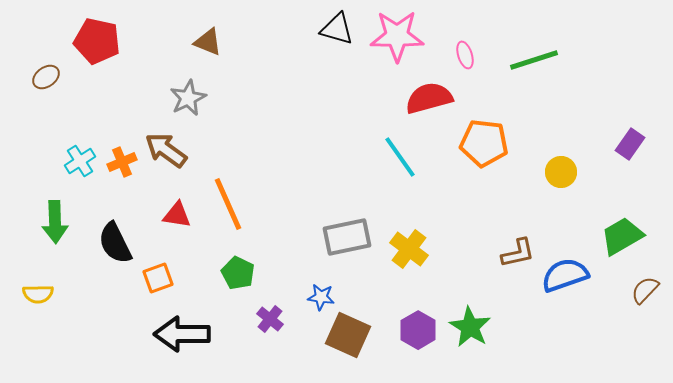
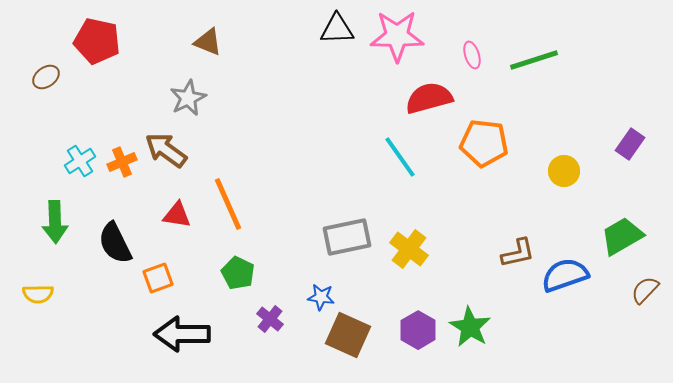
black triangle: rotated 18 degrees counterclockwise
pink ellipse: moved 7 px right
yellow circle: moved 3 px right, 1 px up
